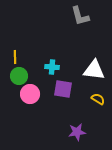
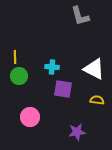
white triangle: moved 1 px up; rotated 20 degrees clockwise
pink circle: moved 23 px down
yellow semicircle: moved 1 px left, 1 px down; rotated 24 degrees counterclockwise
